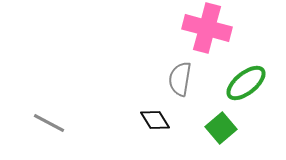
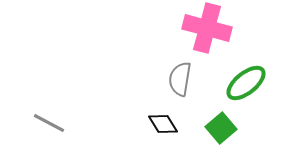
black diamond: moved 8 px right, 4 px down
